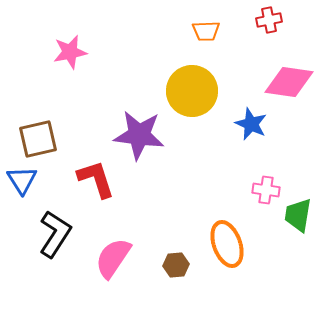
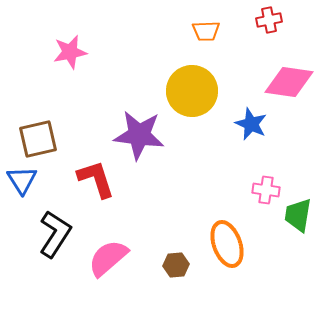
pink semicircle: moved 5 px left; rotated 15 degrees clockwise
